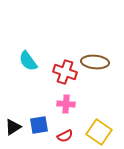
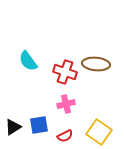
brown ellipse: moved 1 px right, 2 px down
pink cross: rotated 18 degrees counterclockwise
